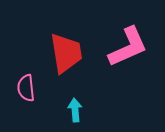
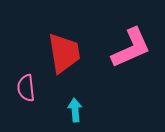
pink L-shape: moved 3 px right, 1 px down
red trapezoid: moved 2 px left
